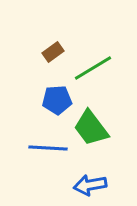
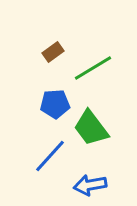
blue pentagon: moved 2 px left, 4 px down
blue line: moved 2 px right, 8 px down; rotated 51 degrees counterclockwise
